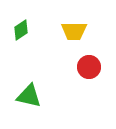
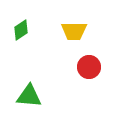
green triangle: rotated 8 degrees counterclockwise
